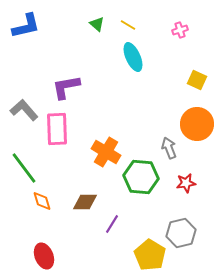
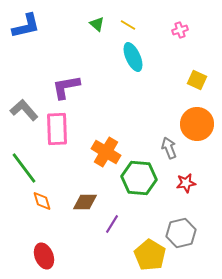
green hexagon: moved 2 px left, 1 px down
